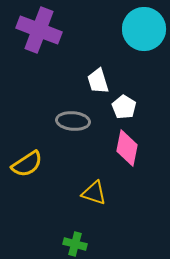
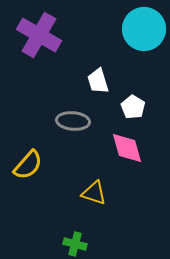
purple cross: moved 5 px down; rotated 9 degrees clockwise
white pentagon: moved 9 px right
pink diamond: rotated 27 degrees counterclockwise
yellow semicircle: moved 1 px right, 1 px down; rotated 16 degrees counterclockwise
